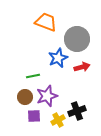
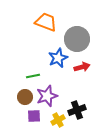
black cross: moved 1 px up
